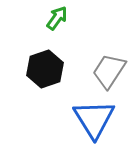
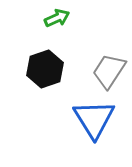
green arrow: rotated 30 degrees clockwise
